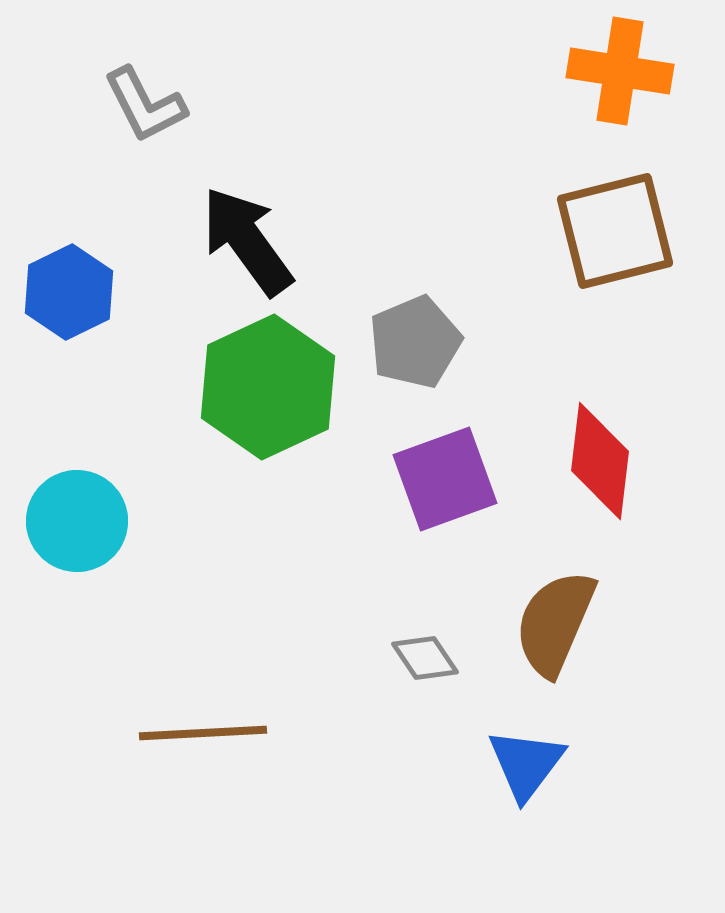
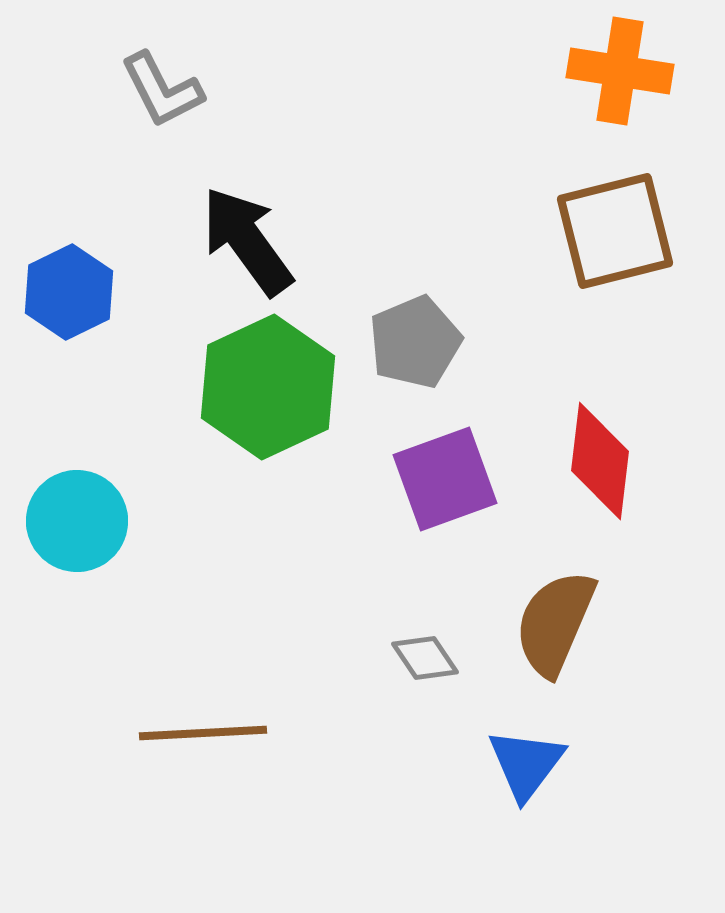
gray L-shape: moved 17 px right, 15 px up
